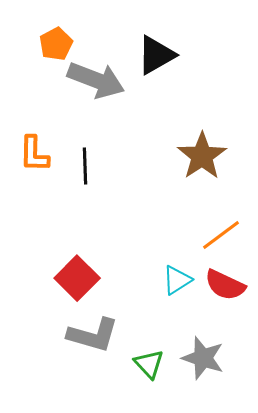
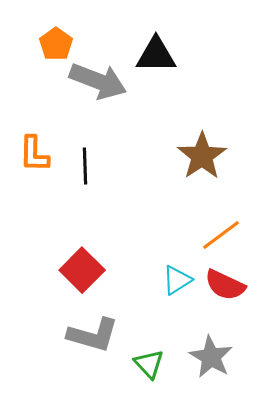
orange pentagon: rotated 8 degrees counterclockwise
black triangle: rotated 30 degrees clockwise
gray arrow: moved 2 px right, 1 px down
red square: moved 5 px right, 8 px up
gray star: moved 8 px right, 1 px up; rotated 12 degrees clockwise
